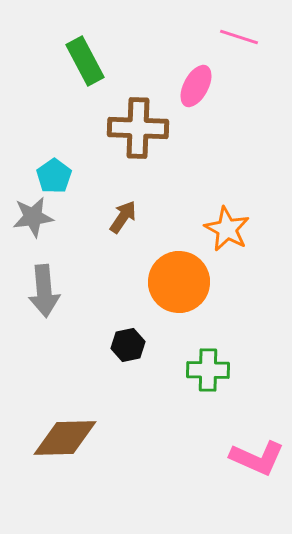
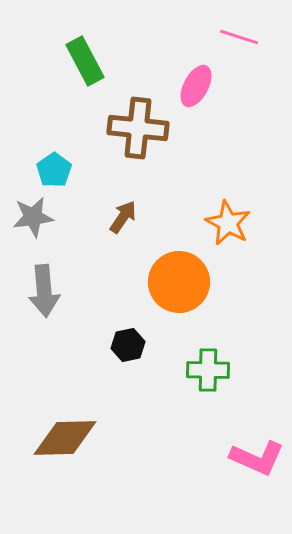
brown cross: rotated 4 degrees clockwise
cyan pentagon: moved 6 px up
orange star: moved 1 px right, 6 px up
